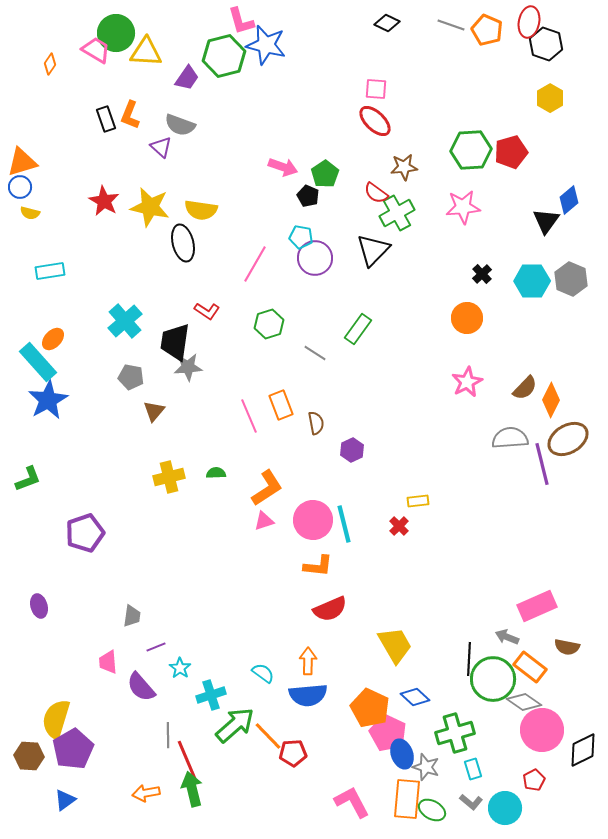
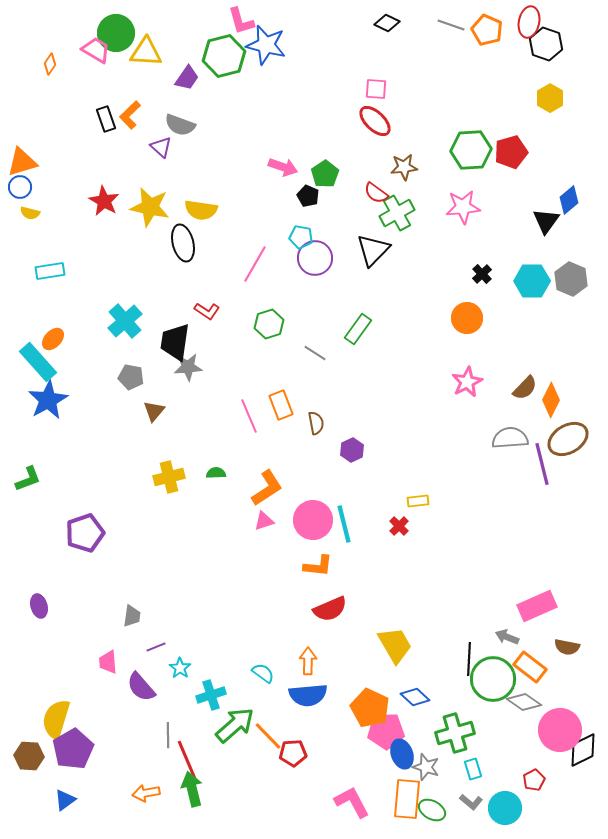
orange L-shape at (130, 115): rotated 24 degrees clockwise
pink circle at (542, 730): moved 18 px right
pink pentagon at (388, 733): moved 2 px left, 2 px up; rotated 27 degrees counterclockwise
